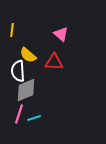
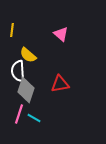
red triangle: moved 6 px right, 22 px down; rotated 12 degrees counterclockwise
gray diamond: rotated 50 degrees counterclockwise
cyan line: rotated 48 degrees clockwise
